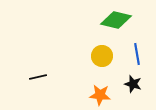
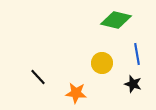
yellow circle: moved 7 px down
black line: rotated 60 degrees clockwise
orange star: moved 24 px left, 2 px up
